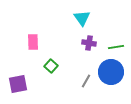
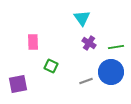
purple cross: rotated 24 degrees clockwise
green square: rotated 16 degrees counterclockwise
gray line: rotated 40 degrees clockwise
